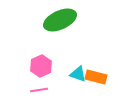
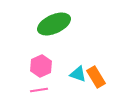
green ellipse: moved 6 px left, 4 px down
orange rectangle: rotated 45 degrees clockwise
